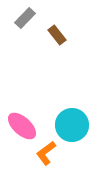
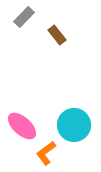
gray rectangle: moved 1 px left, 1 px up
cyan circle: moved 2 px right
